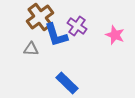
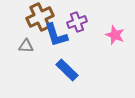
brown cross: rotated 12 degrees clockwise
purple cross: moved 4 px up; rotated 36 degrees clockwise
gray triangle: moved 5 px left, 3 px up
blue rectangle: moved 13 px up
